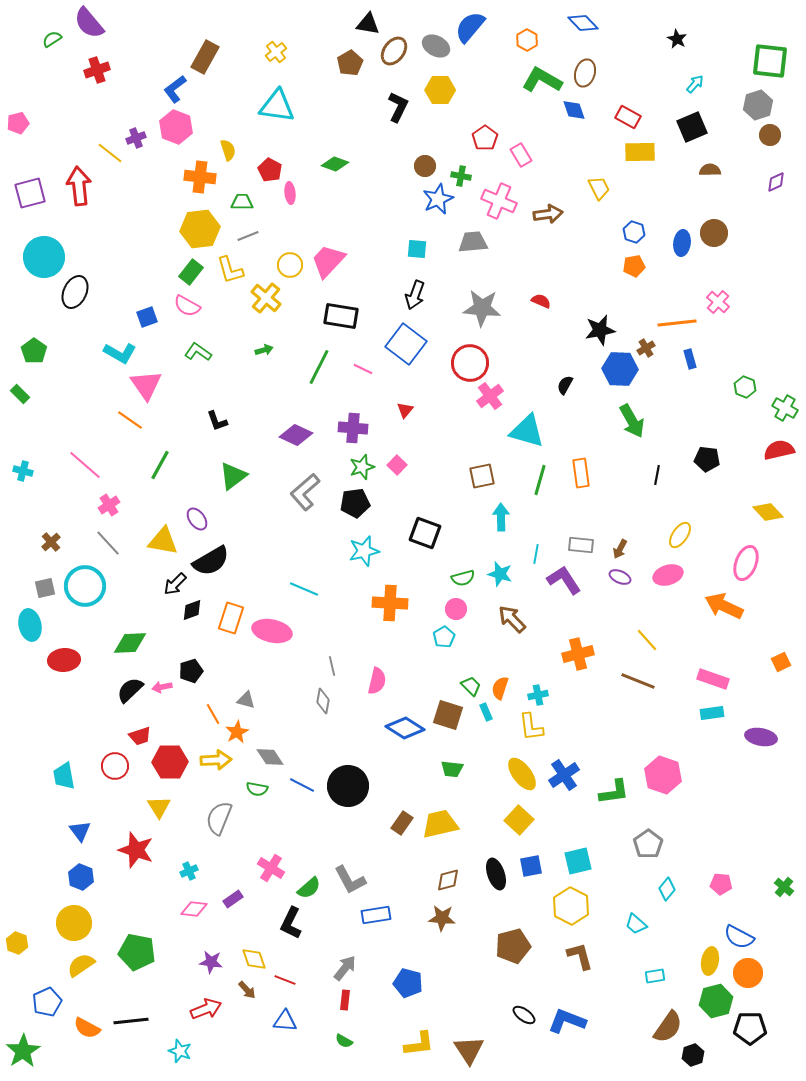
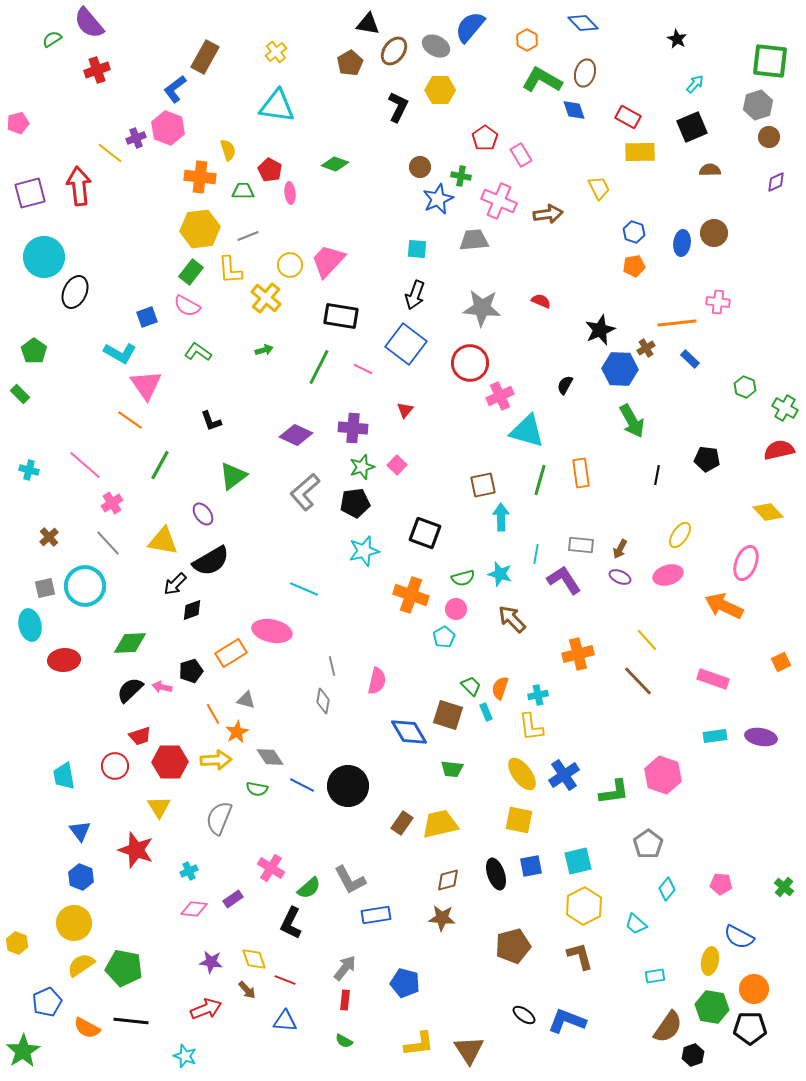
pink hexagon at (176, 127): moved 8 px left, 1 px down
brown circle at (770, 135): moved 1 px left, 2 px down
brown circle at (425, 166): moved 5 px left, 1 px down
green trapezoid at (242, 202): moved 1 px right, 11 px up
gray trapezoid at (473, 242): moved 1 px right, 2 px up
yellow L-shape at (230, 270): rotated 12 degrees clockwise
pink cross at (718, 302): rotated 35 degrees counterclockwise
black star at (600, 330): rotated 12 degrees counterclockwise
blue rectangle at (690, 359): rotated 30 degrees counterclockwise
pink cross at (490, 396): moved 10 px right; rotated 12 degrees clockwise
black L-shape at (217, 421): moved 6 px left
cyan cross at (23, 471): moved 6 px right, 1 px up
brown square at (482, 476): moved 1 px right, 9 px down
pink cross at (109, 505): moved 3 px right, 2 px up
purple ellipse at (197, 519): moved 6 px right, 5 px up
brown cross at (51, 542): moved 2 px left, 5 px up
orange cross at (390, 603): moved 21 px right, 8 px up; rotated 16 degrees clockwise
orange rectangle at (231, 618): moved 35 px down; rotated 40 degrees clockwise
brown line at (638, 681): rotated 24 degrees clockwise
pink arrow at (162, 687): rotated 24 degrees clockwise
cyan rectangle at (712, 713): moved 3 px right, 23 px down
blue diamond at (405, 728): moved 4 px right, 4 px down; rotated 27 degrees clockwise
yellow square at (519, 820): rotated 32 degrees counterclockwise
yellow hexagon at (571, 906): moved 13 px right; rotated 6 degrees clockwise
green pentagon at (137, 952): moved 13 px left, 16 px down
orange circle at (748, 973): moved 6 px right, 16 px down
blue pentagon at (408, 983): moved 3 px left
green hexagon at (716, 1001): moved 4 px left, 6 px down; rotated 24 degrees clockwise
black line at (131, 1021): rotated 12 degrees clockwise
cyan star at (180, 1051): moved 5 px right, 5 px down
